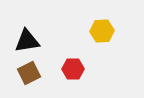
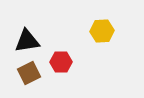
red hexagon: moved 12 px left, 7 px up
